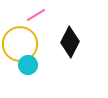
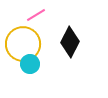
yellow circle: moved 3 px right
cyan circle: moved 2 px right, 1 px up
